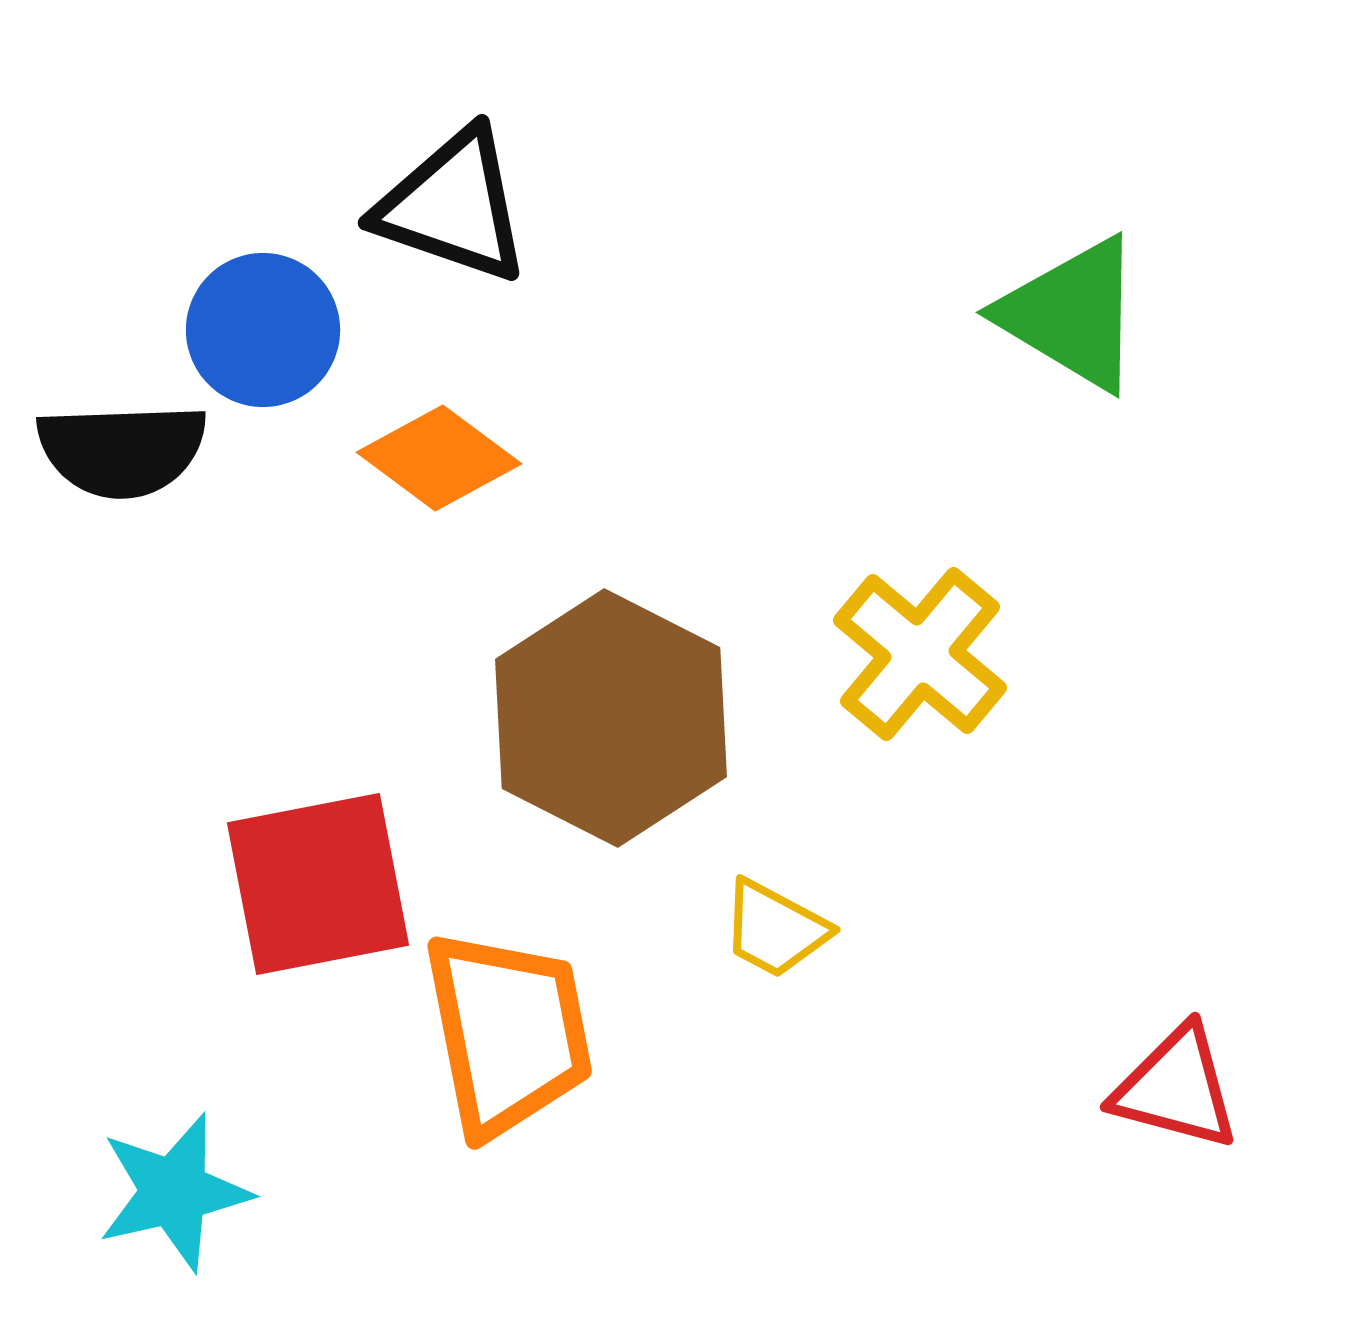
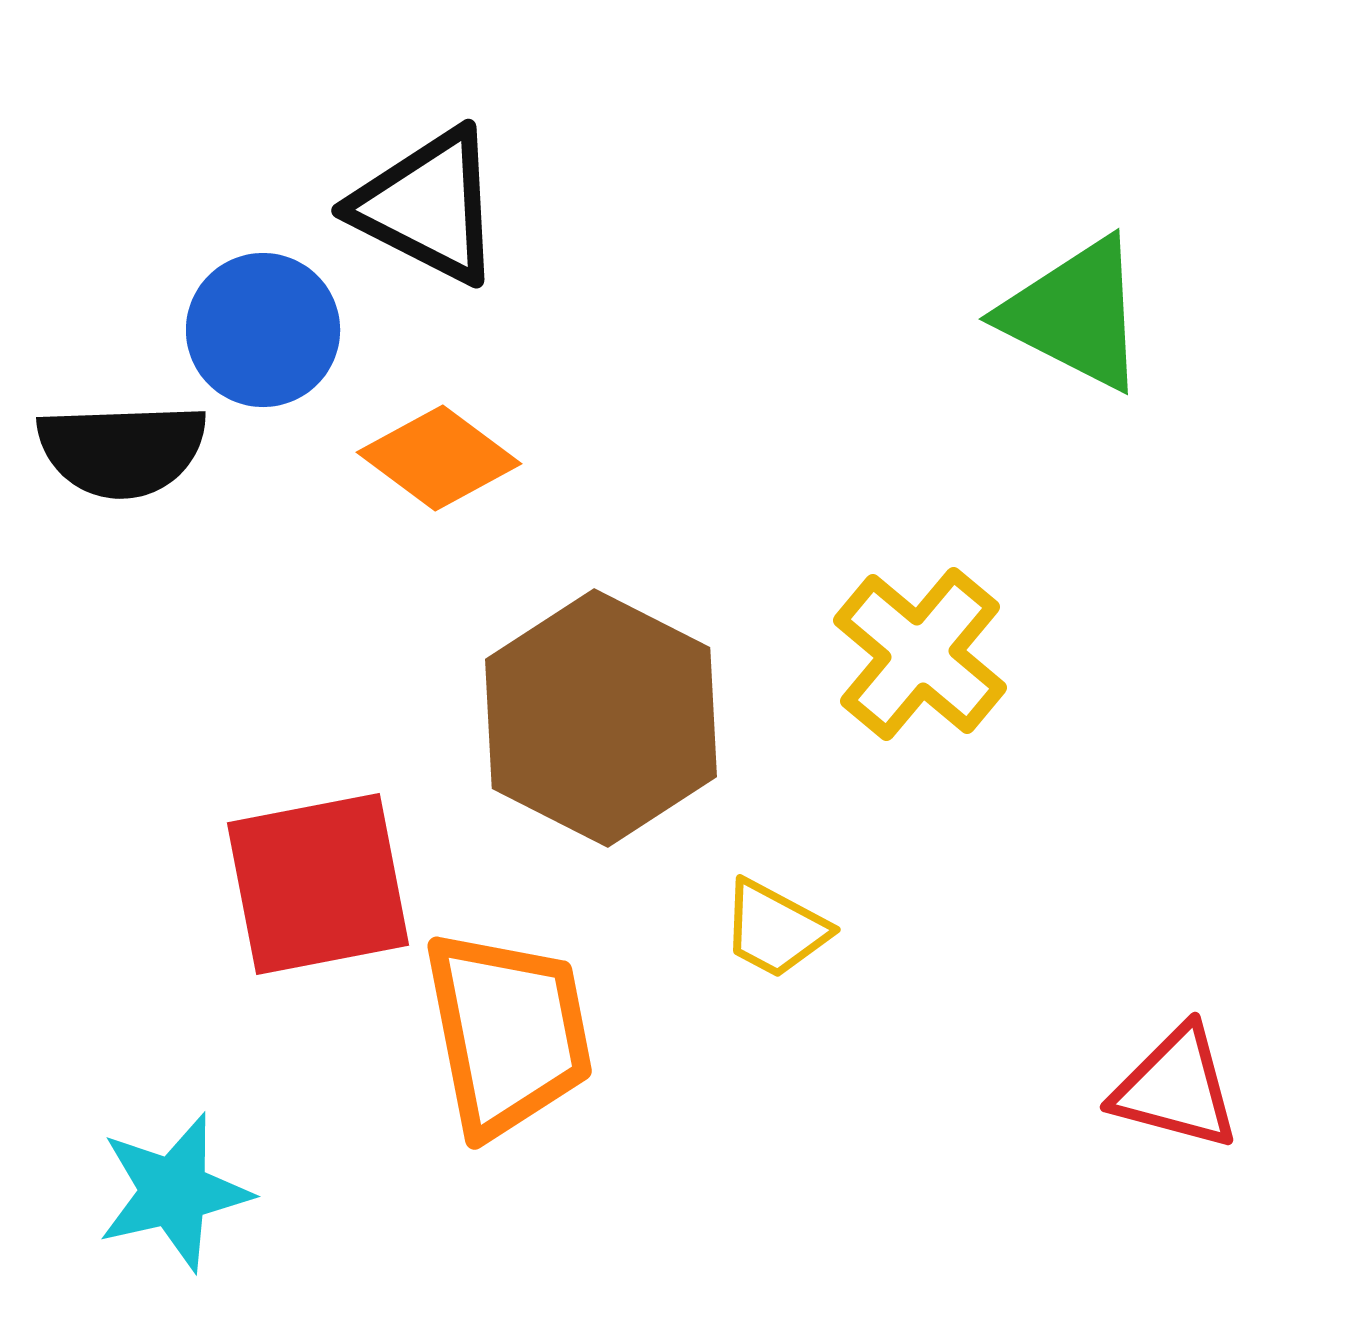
black triangle: moved 25 px left; rotated 8 degrees clockwise
green triangle: moved 3 px right; rotated 4 degrees counterclockwise
brown hexagon: moved 10 px left
